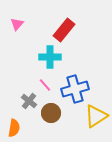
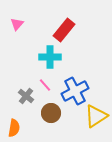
blue cross: moved 2 px down; rotated 12 degrees counterclockwise
gray cross: moved 3 px left, 5 px up
